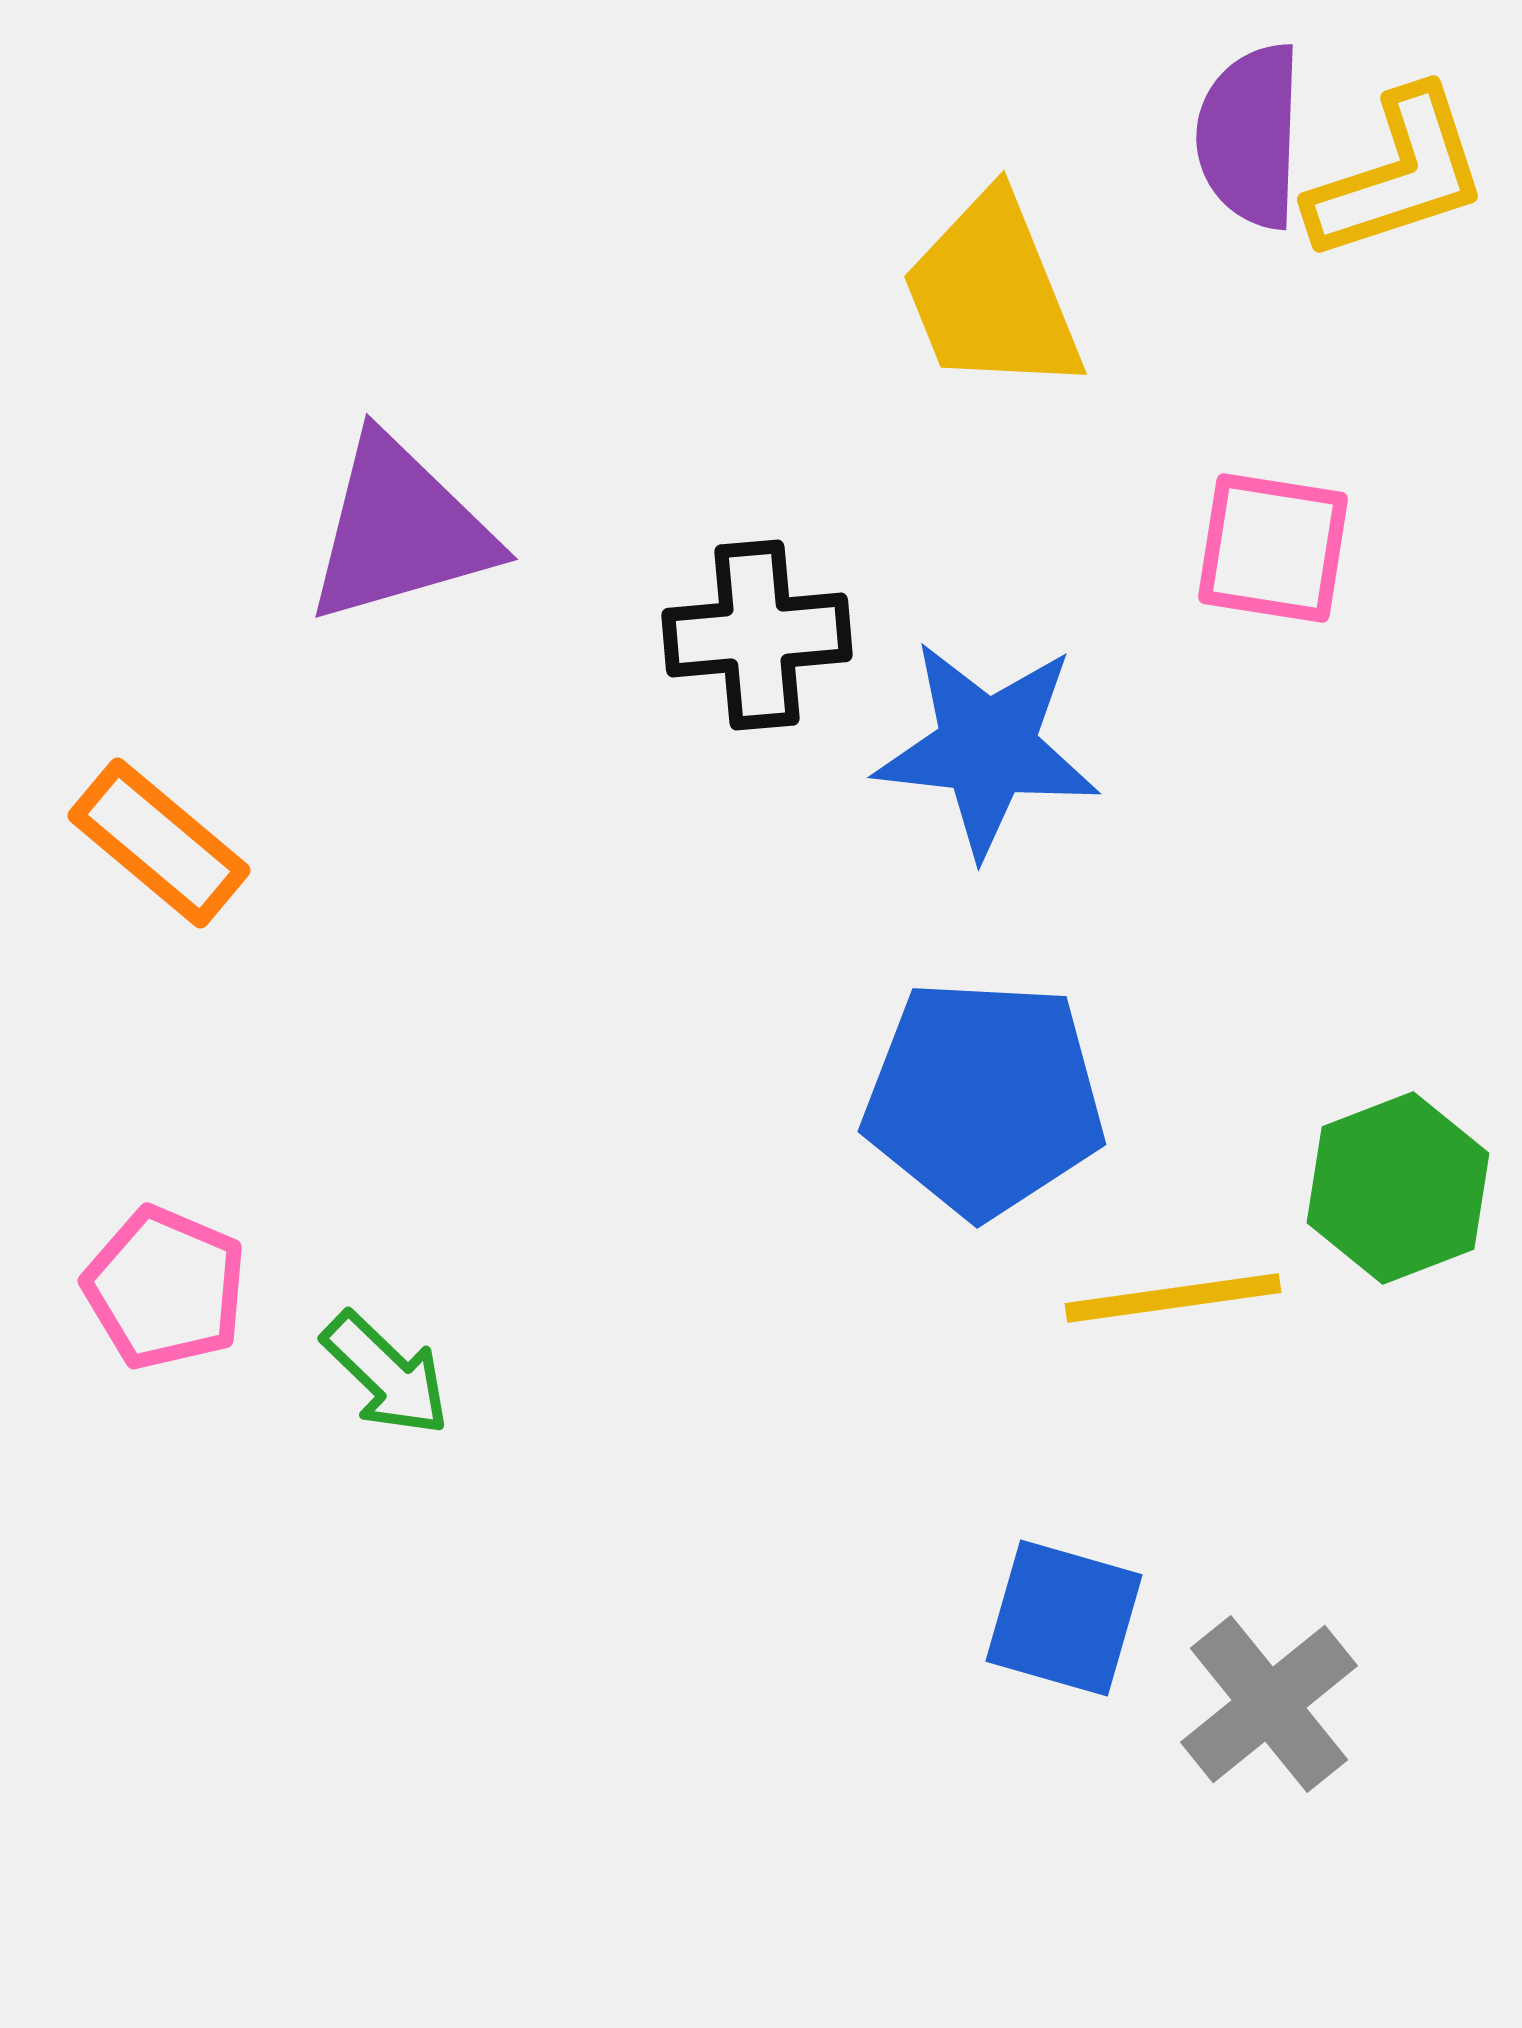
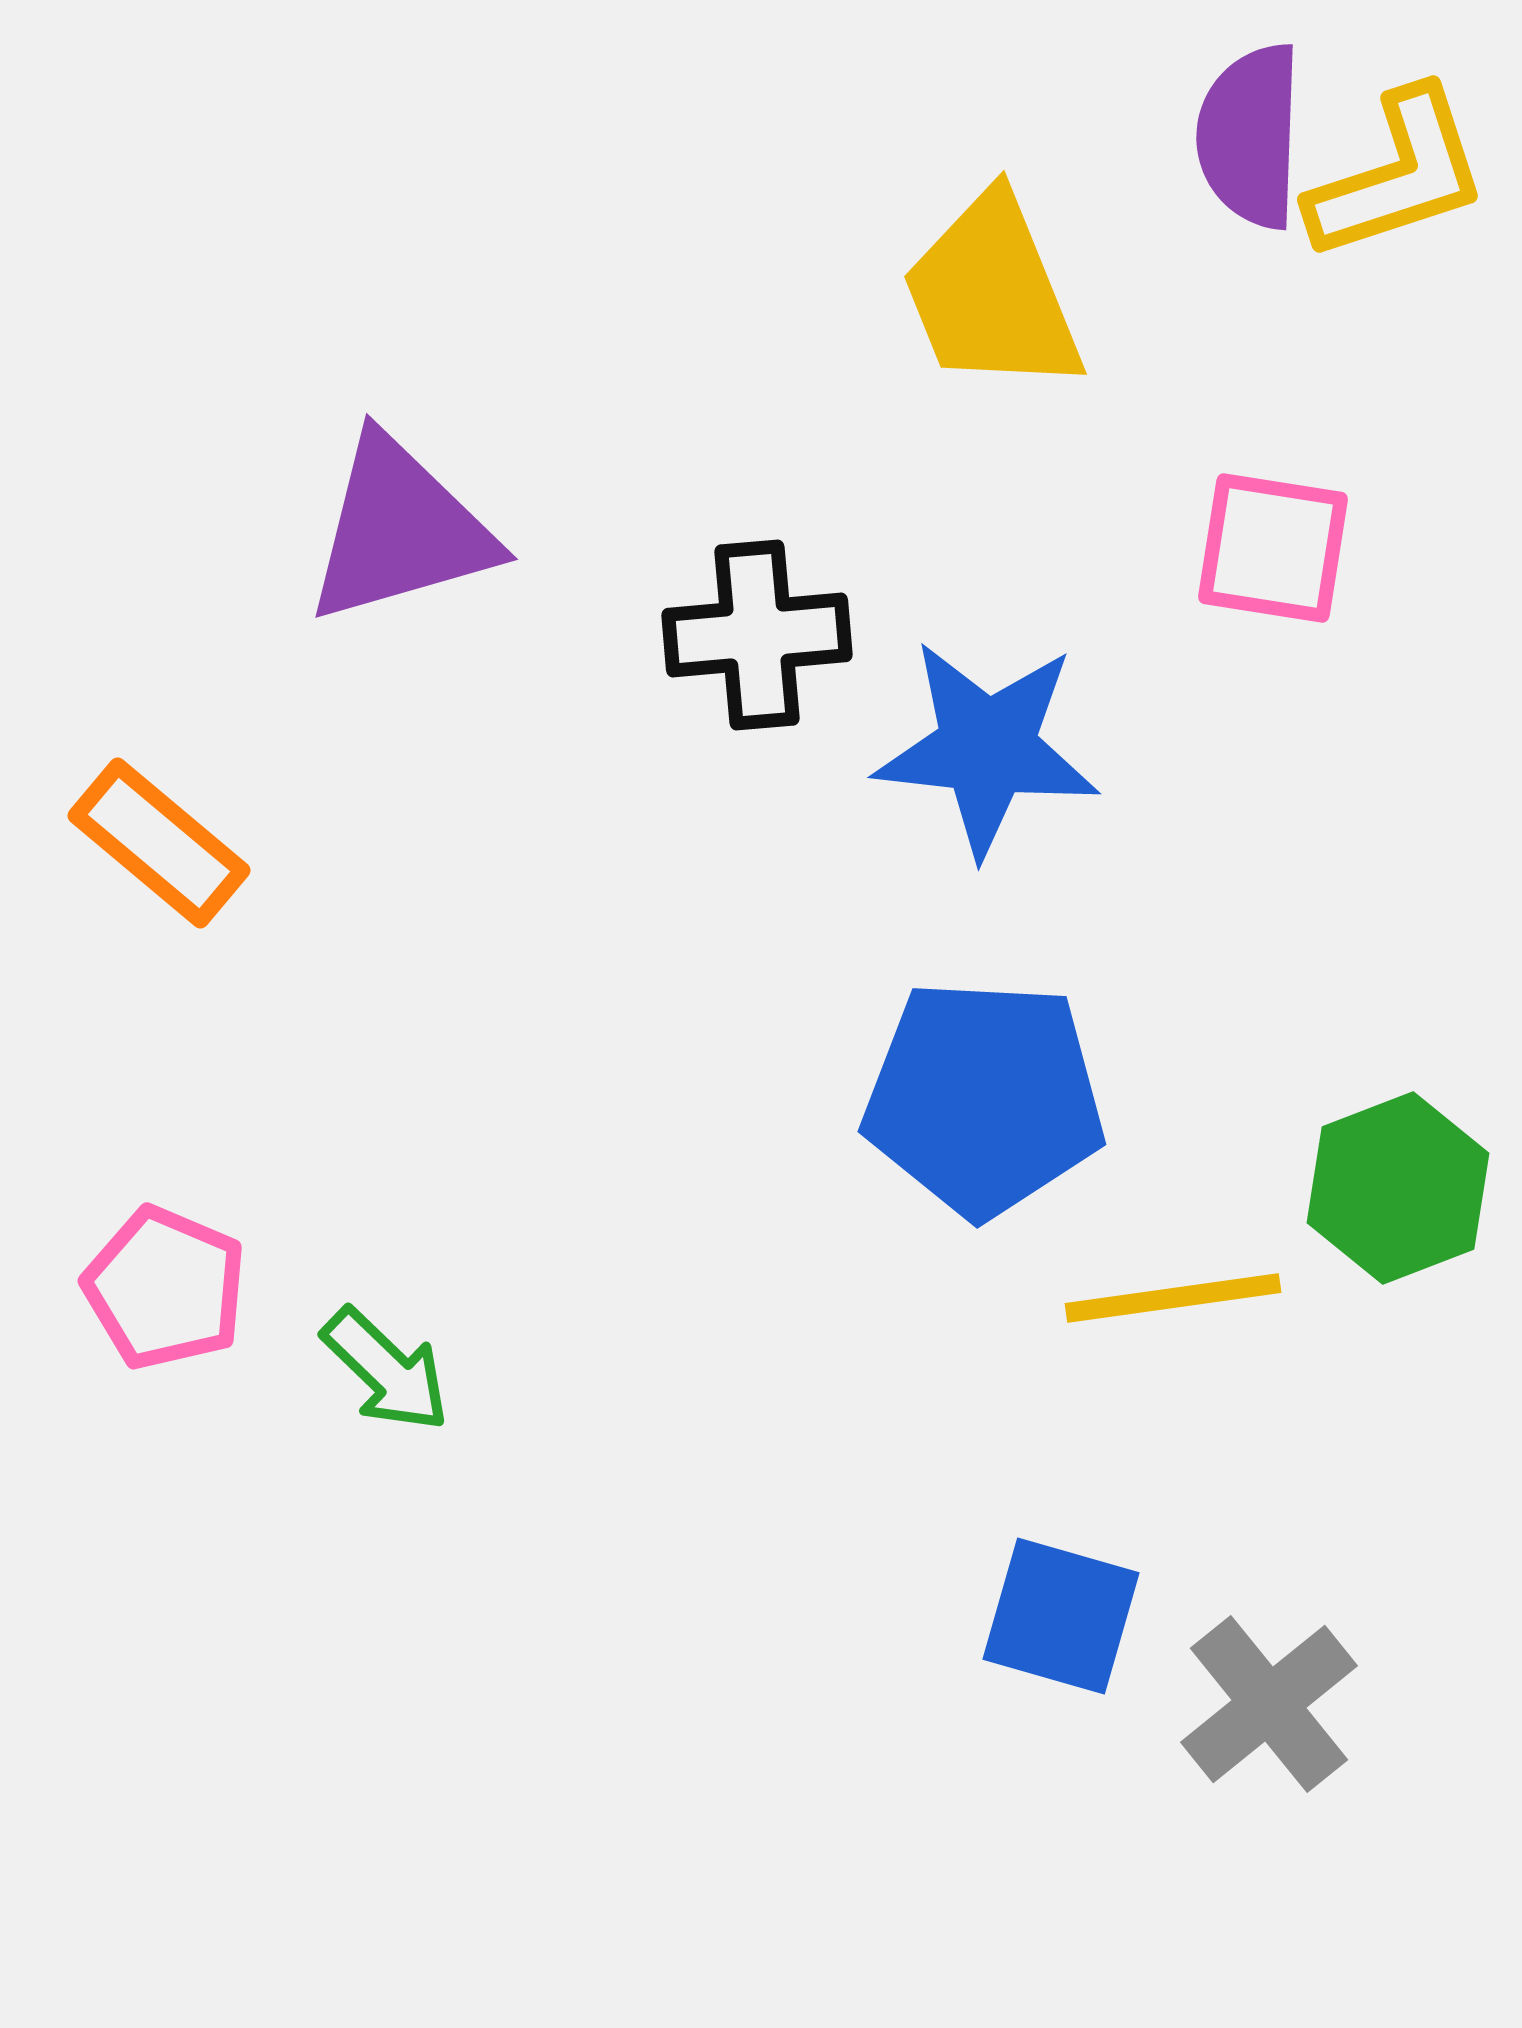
green arrow: moved 4 px up
blue square: moved 3 px left, 2 px up
